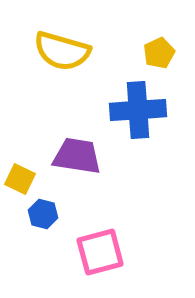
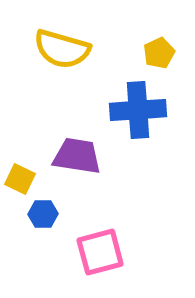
yellow semicircle: moved 2 px up
blue hexagon: rotated 16 degrees counterclockwise
